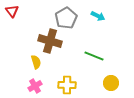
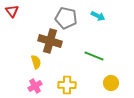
gray pentagon: rotated 30 degrees counterclockwise
